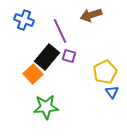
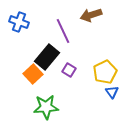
blue cross: moved 5 px left, 2 px down
purple line: moved 3 px right
purple square: moved 14 px down; rotated 16 degrees clockwise
